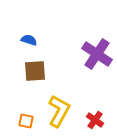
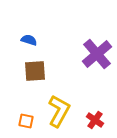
purple cross: rotated 16 degrees clockwise
